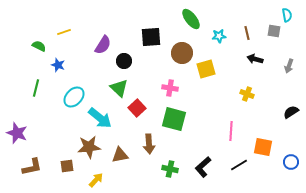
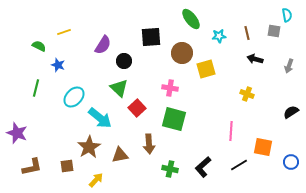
brown star: rotated 25 degrees counterclockwise
